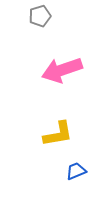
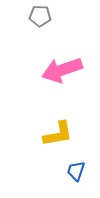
gray pentagon: rotated 20 degrees clockwise
blue trapezoid: rotated 50 degrees counterclockwise
